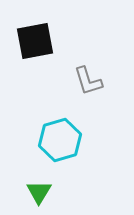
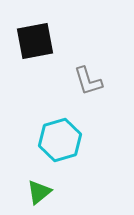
green triangle: rotated 20 degrees clockwise
